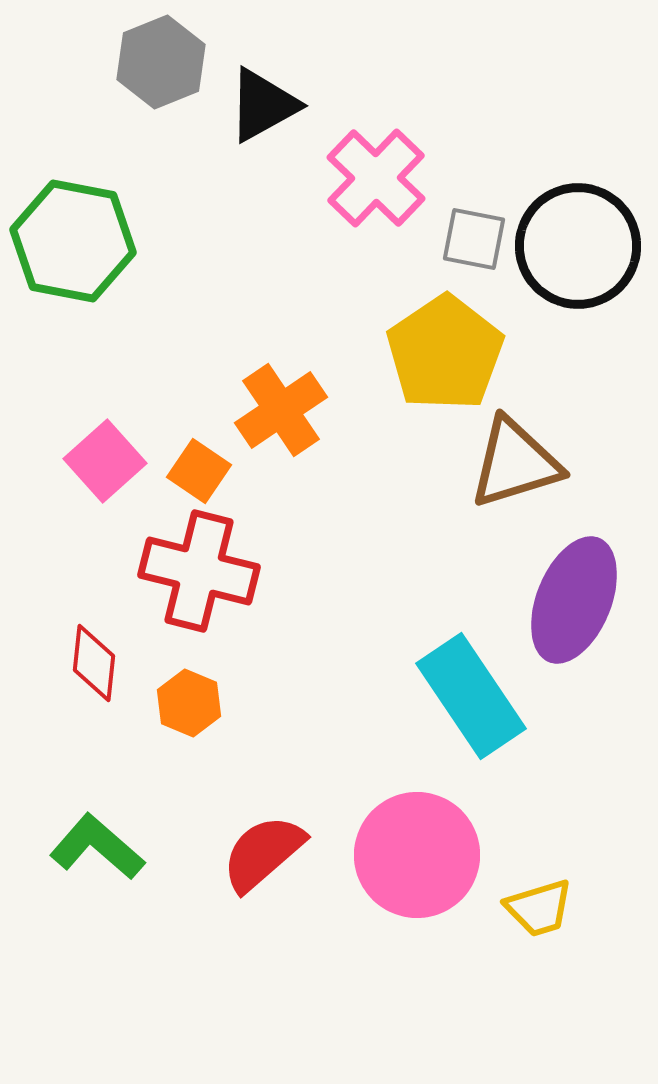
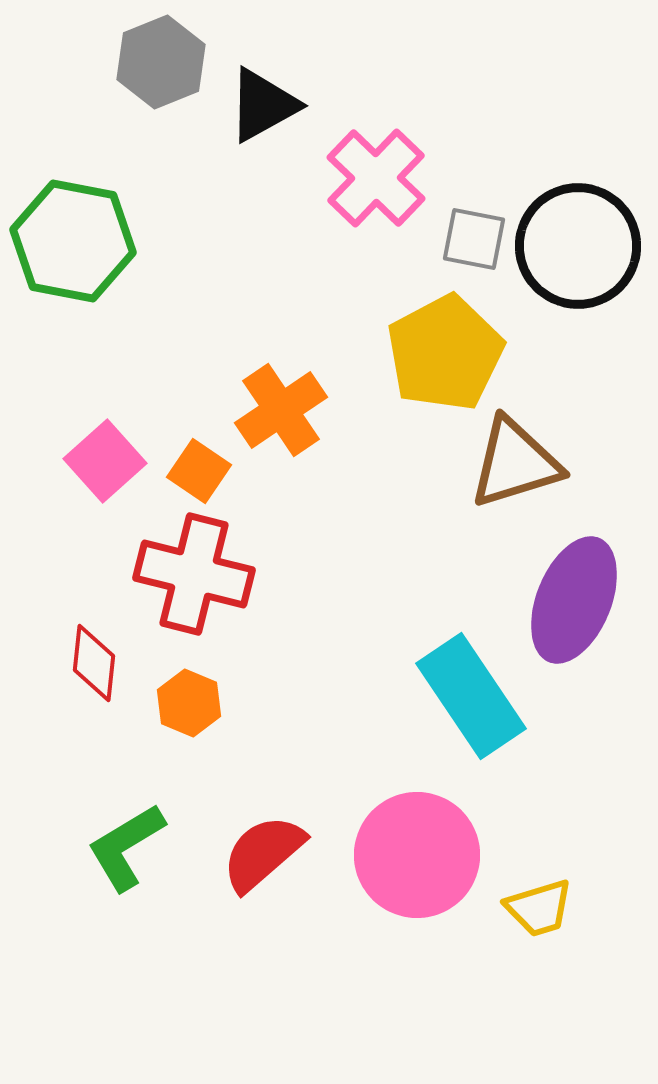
yellow pentagon: rotated 6 degrees clockwise
red cross: moved 5 px left, 3 px down
green L-shape: moved 29 px right; rotated 72 degrees counterclockwise
